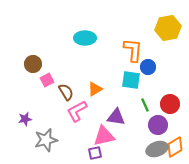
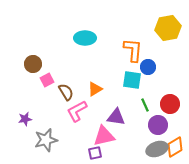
cyan square: moved 1 px right
